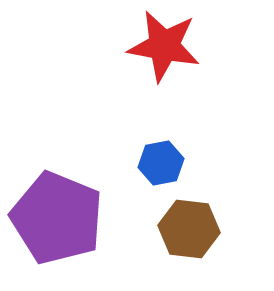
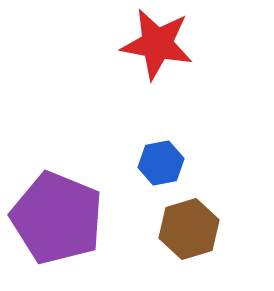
red star: moved 7 px left, 2 px up
brown hexagon: rotated 24 degrees counterclockwise
